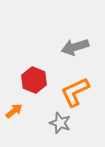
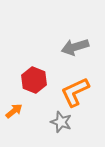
gray star: moved 1 px right, 1 px up
